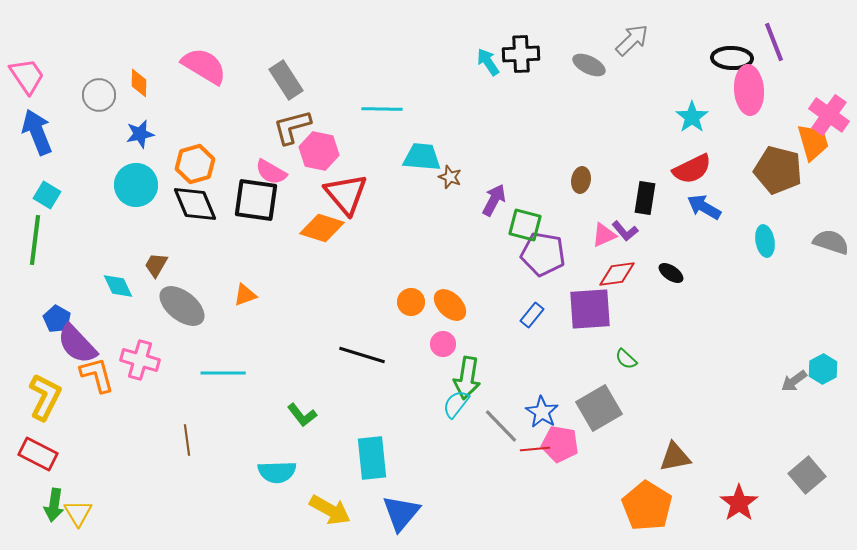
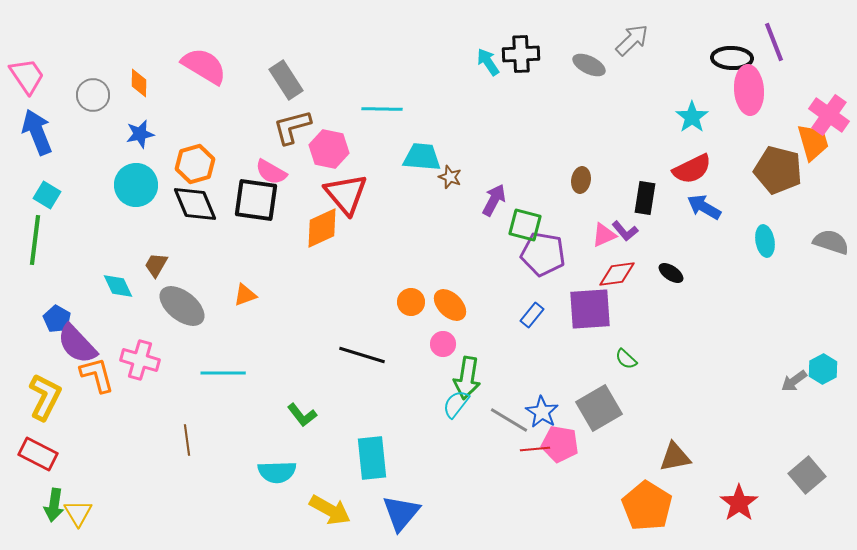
gray circle at (99, 95): moved 6 px left
pink hexagon at (319, 151): moved 10 px right, 2 px up
orange diamond at (322, 228): rotated 42 degrees counterclockwise
gray line at (501, 426): moved 8 px right, 6 px up; rotated 15 degrees counterclockwise
